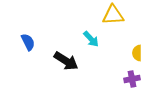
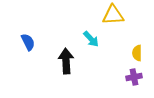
black arrow: rotated 125 degrees counterclockwise
purple cross: moved 2 px right, 2 px up
